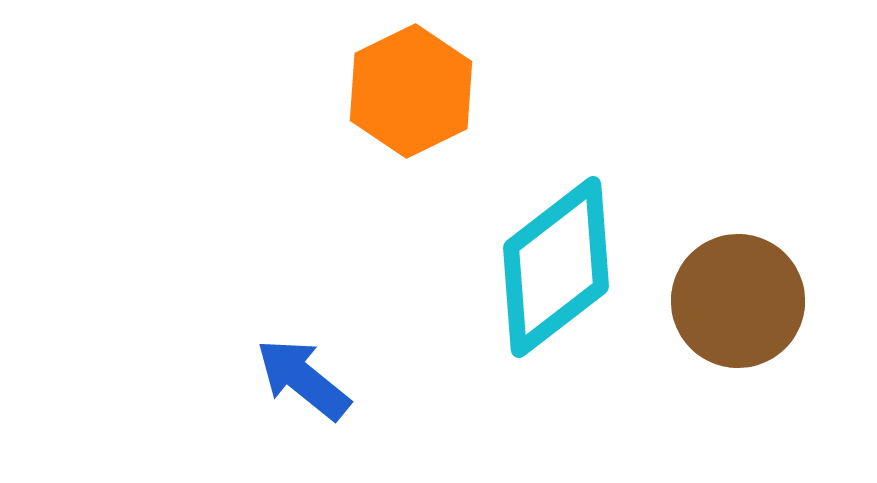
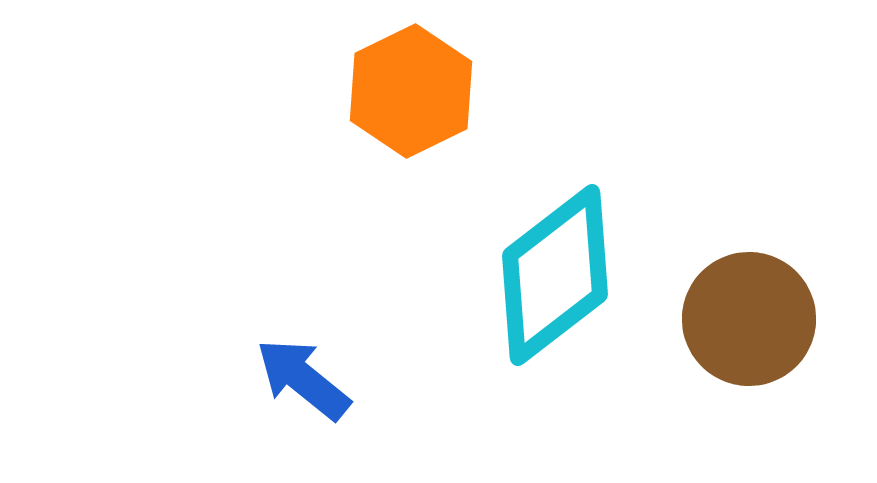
cyan diamond: moved 1 px left, 8 px down
brown circle: moved 11 px right, 18 px down
